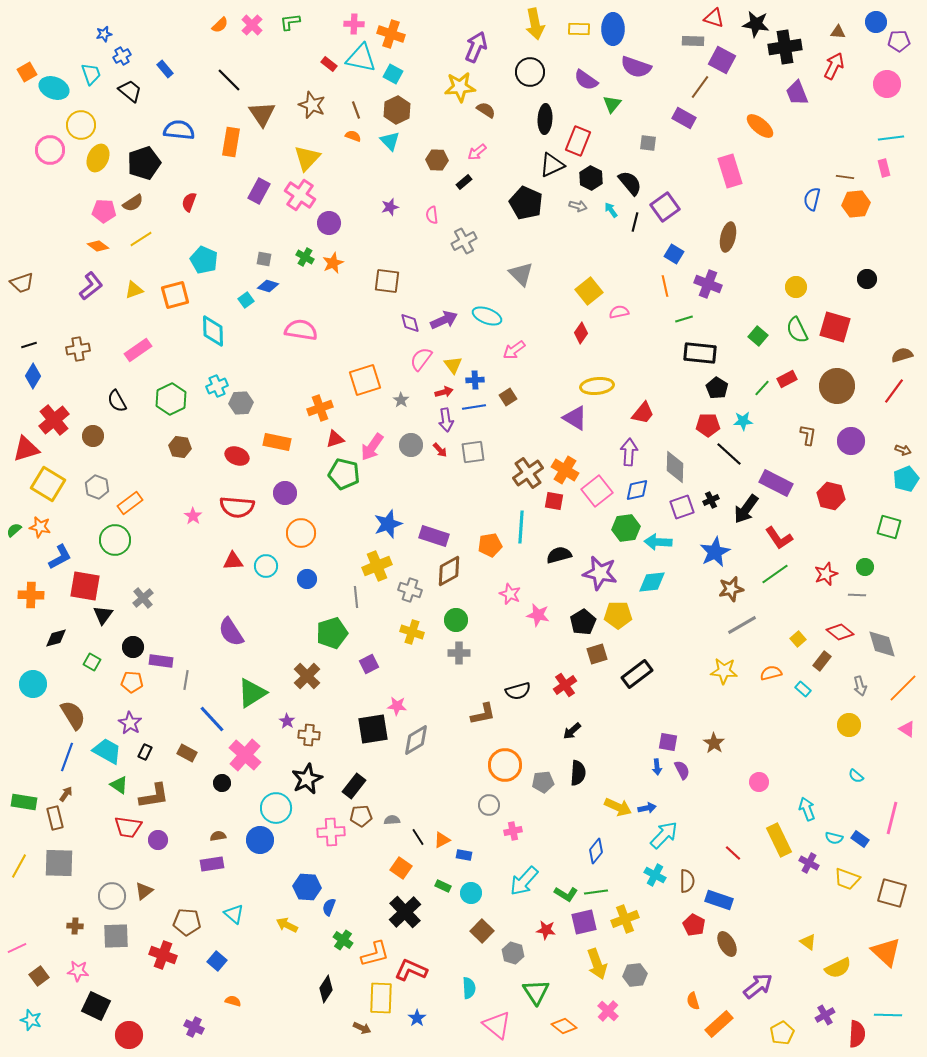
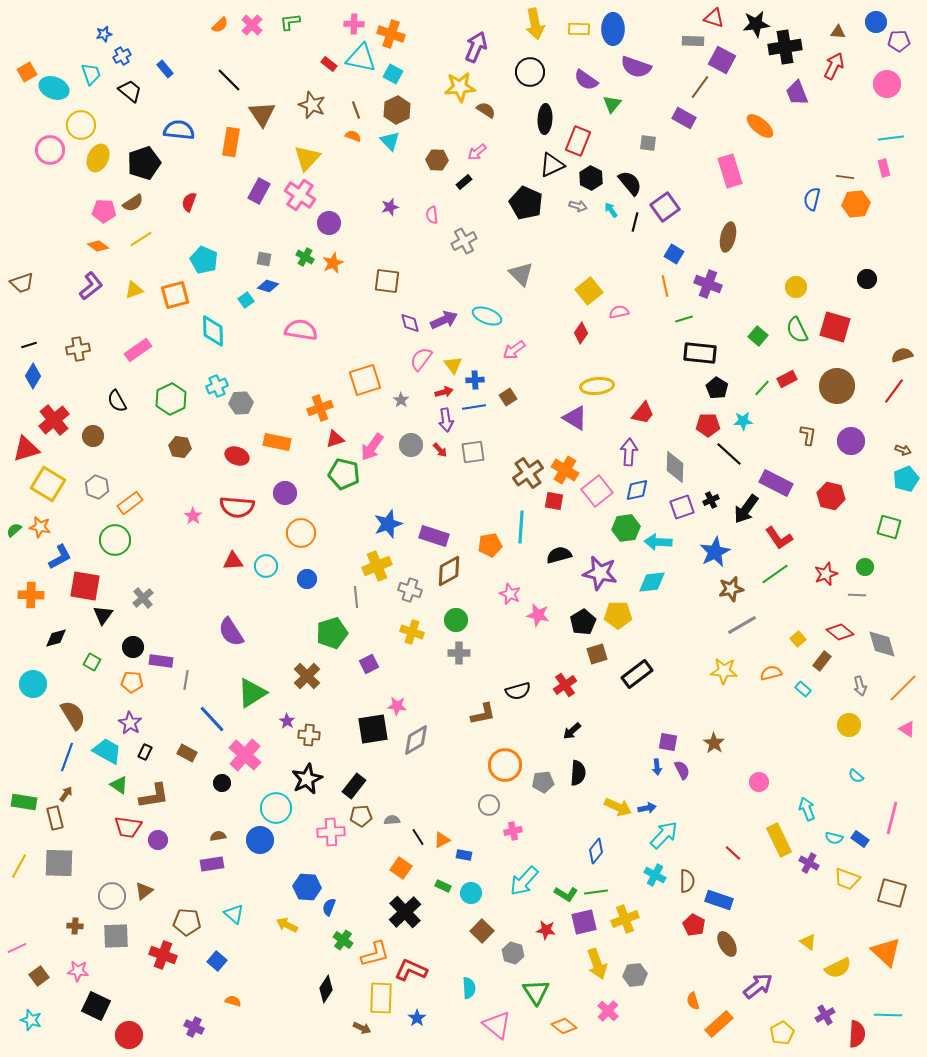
black star at (756, 24): rotated 16 degrees counterclockwise
